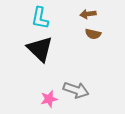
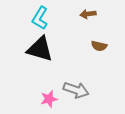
cyan L-shape: rotated 20 degrees clockwise
brown semicircle: moved 6 px right, 12 px down
black triangle: rotated 28 degrees counterclockwise
